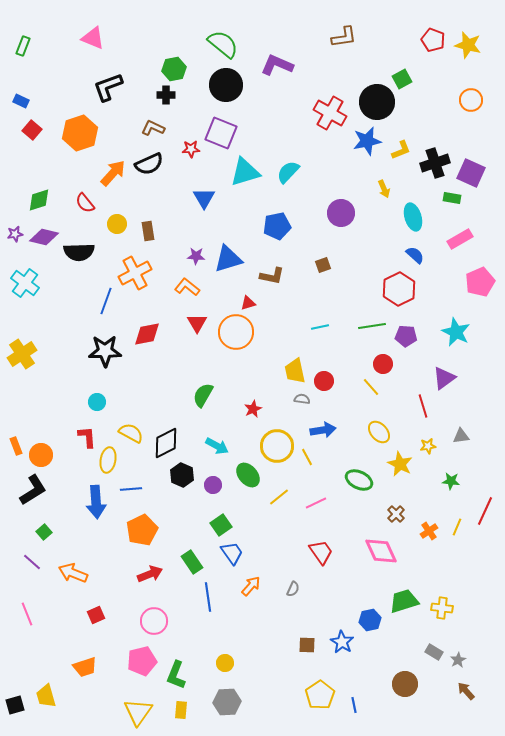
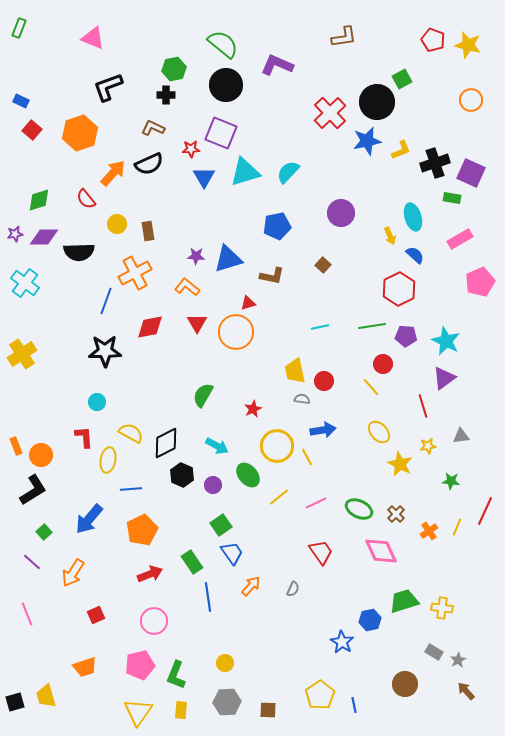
green rectangle at (23, 46): moved 4 px left, 18 px up
red cross at (330, 113): rotated 16 degrees clockwise
yellow arrow at (384, 189): moved 6 px right, 47 px down
blue triangle at (204, 198): moved 21 px up
red semicircle at (85, 203): moved 1 px right, 4 px up
purple diamond at (44, 237): rotated 12 degrees counterclockwise
brown square at (323, 265): rotated 28 degrees counterclockwise
cyan star at (456, 332): moved 10 px left, 9 px down
red diamond at (147, 334): moved 3 px right, 7 px up
red L-shape at (87, 437): moved 3 px left
green ellipse at (359, 480): moved 29 px down
blue arrow at (96, 502): moved 7 px left, 17 px down; rotated 44 degrees clockwise
orange arrow at (73, 573): rotated 80 degrees counterclockwise
brown square at (307, 645): moved 39 px left, 65 px down
pink pentagon at (142, 661): moved 2 px left, 4 px down
black square at (15, 705): moved 3 px up
